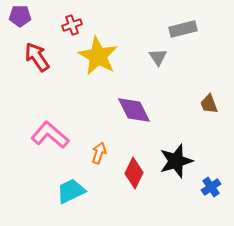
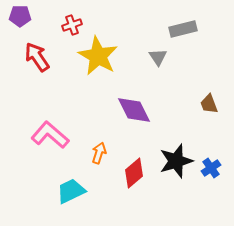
red diamond: rotated 24 degrees clockwise
blue cross: moved 19 px up
